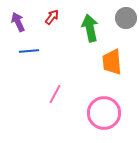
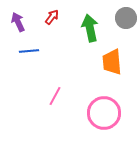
pink line: moved 2 px down
